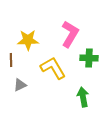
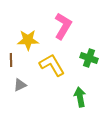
pink L-shape: moved 7 px left, 8 px up
green cross: rotated 18 degrees clockwise
yellow L-shape: moved 1 px left, 3 px up
green arrow: moved 3 px left
